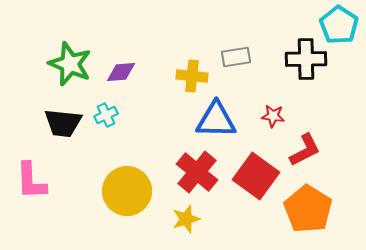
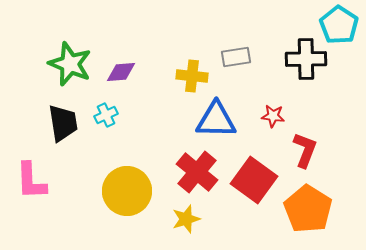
black trapezoid: rotated 105 degrees counterclockwise
red L-shape: rotated 42 degrees counterclockwise
red square: moved 2 px left, 4 px down
